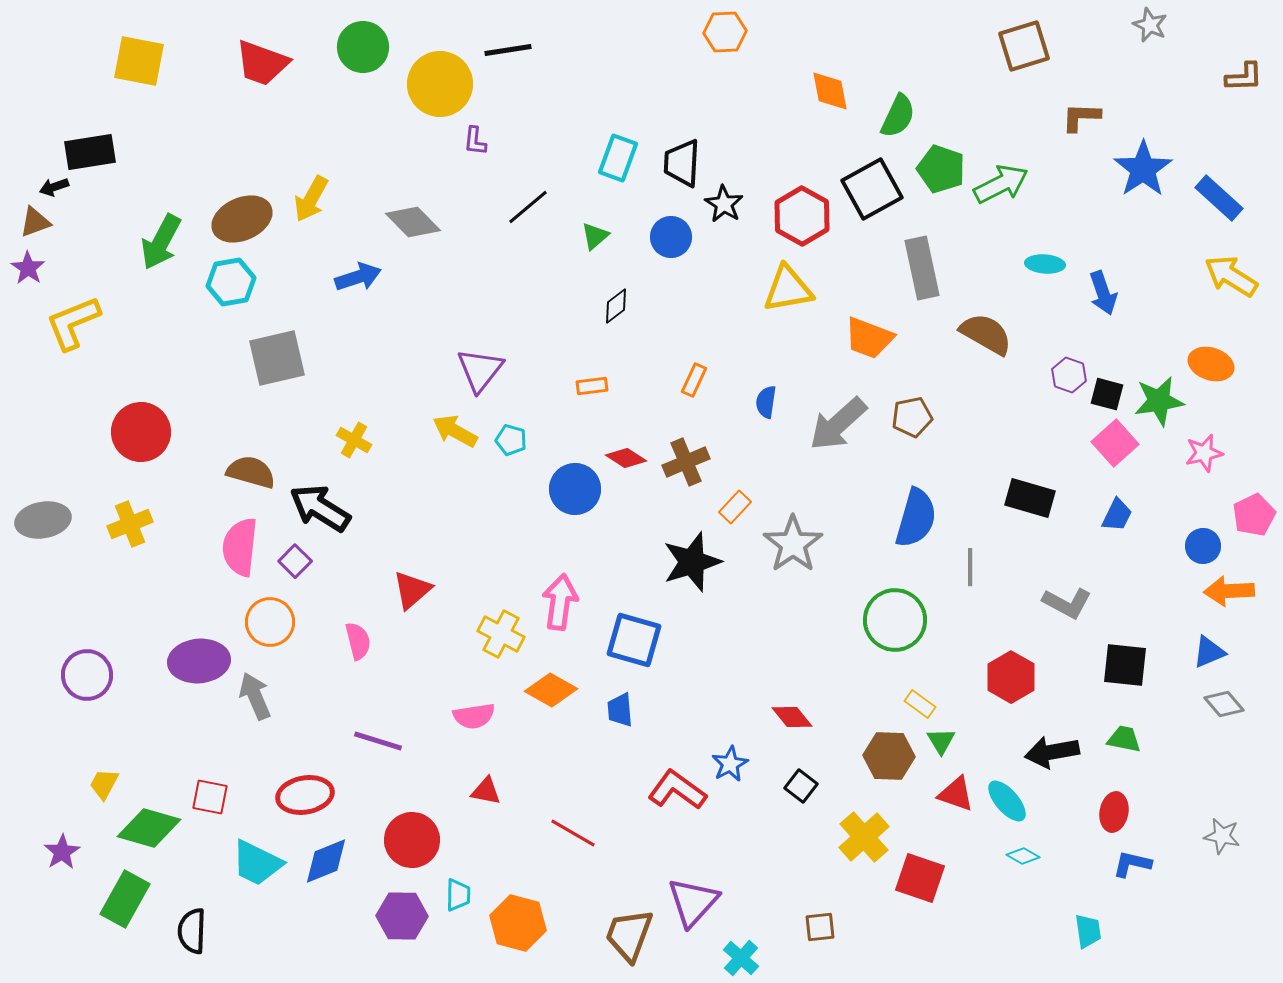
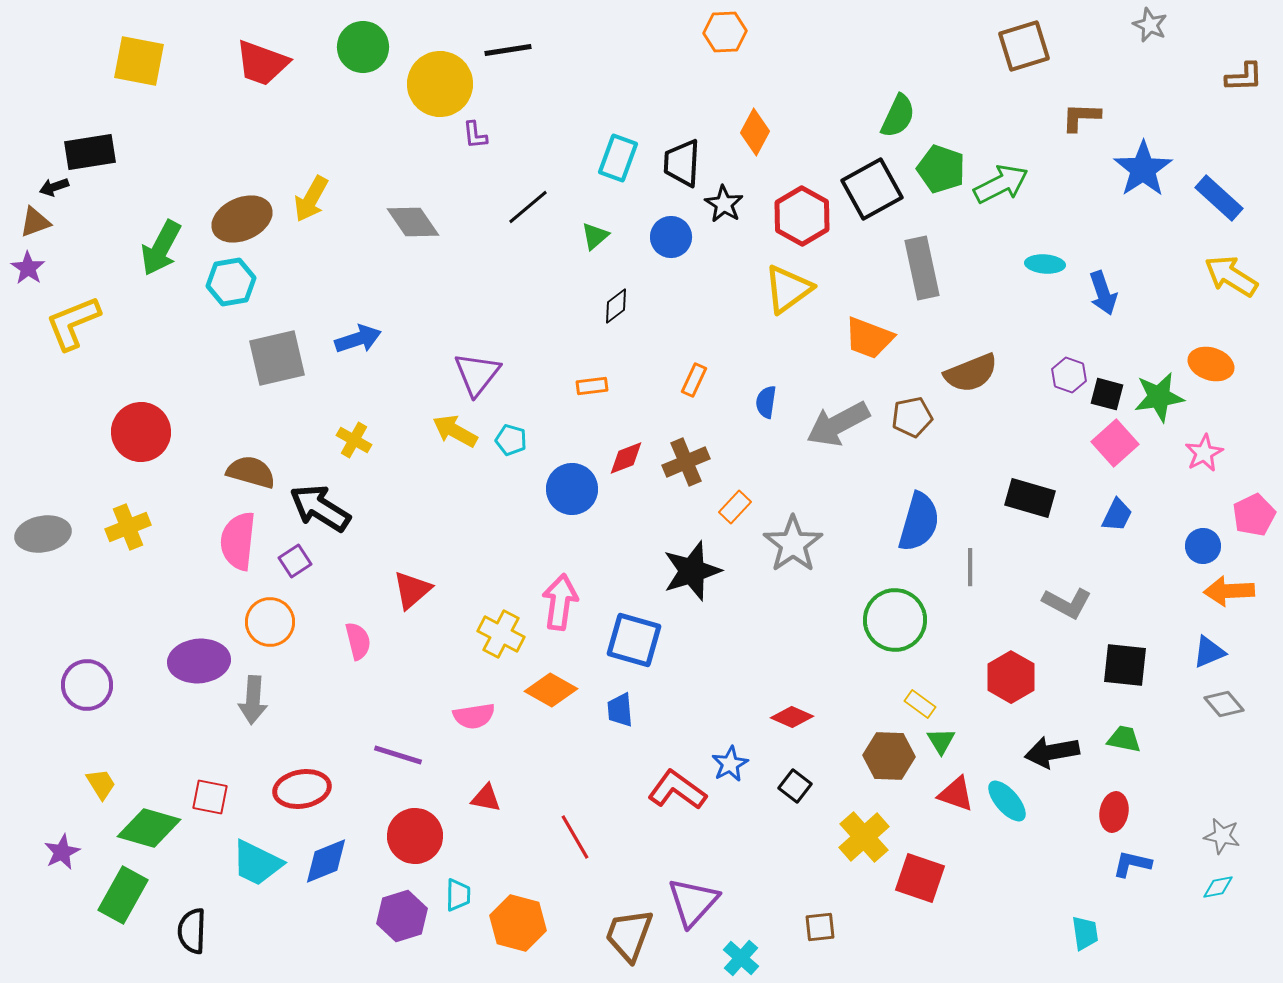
orange diamond at (830, 91): moved 75 px left, 41 px down; rotated 39 degrees clockwise
purple L-shape at (475, 141): moved 6 px up; rotated 12 degrees counterclockwise
gray diamond at (413, 222): rotated 10 degrees clockwise
green arrow at (161, 242): moved 6 px down
blue arrow at (358, 277): moved 62 px down
yellow triangle at (788, 289): rotated 26 degrees counterclockwise
brown semicircle at (986, 334): moved 15 px left, 39 px down; rotated 128 degrees clockwise
purple triangle at (480, 370): moved 3 px left, 4 px down
green star at (1159, 401): moved 4 px up
gray arrow at (838, 424): rotated 14 degrees clockwise
pink star at (1204, 453): rotated 15 degrees counterclockwise
red diamond at (626, 458): rotated 54 degrees counterclockwise
blue circle at (575, 489): moved 3 px left
blue semicircle at (916, 518): moved 3 px right, 4 px down
gray ellipse at (43, 520): moved 14 px down
yellow cross at (130, 524): moved 2 px left, 3 px down
pink semicircle at (240, 547): moved 2 px left, 6 px up
purple square at (295, 561): rotated 12 degrees clockwise
black star at (692, 562): moved 9 px down
purple circle at (87, 675): moved 10 px down
gray arrow at (255, 696): moved 2 px left, 4 px down; rotated 153 degrees counterclockwise
red diamond at (792, 717): rotated 27 degrees counterclockwise
purple line at (378, 741): moved 20 px right, 14 px down
yellow trapezoid at (104, 784): moved 3 px left; rotated 120 degrees clockwise
black square at (801, 786): moved 6 px left
red triangle at (486, 791): moved 7 px down
red ellipse at (305, 795): moved 3 px left, 6 px up
red line at (573, 833): moved 2 px right, 4 px down; rotated 30 degrees clockwise
red circle at (412, 840): moved 3 px right, 4 px up
purple star at (62, 852): rotated 6 degrees clockwise
cyan diamond at (1023, 856): moved 195 px right, 31 px down; rotated 40 degrees counterclockwise
green rectangle at (125, 899): moved 2 px left, 4 px up
purple hexagon at (402, 916): rotated 18 degrees counterclockwise
cyan trapezoid at (1088, 931): moved 3 px left, 2 px down
